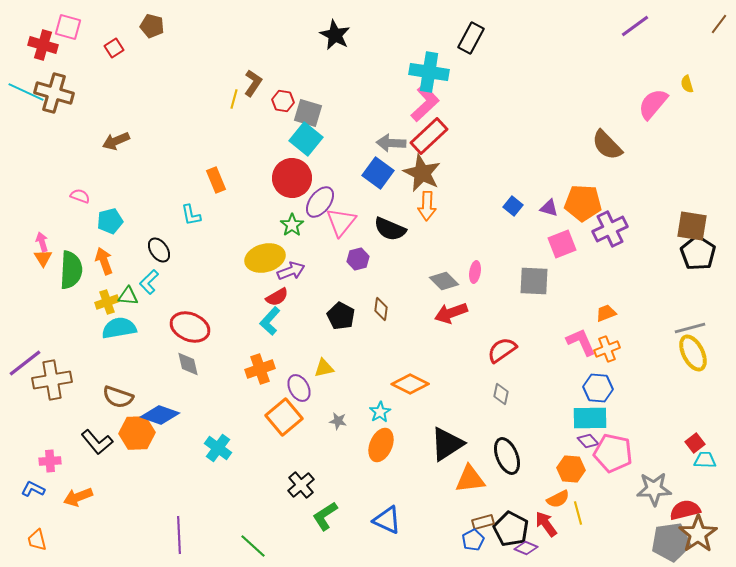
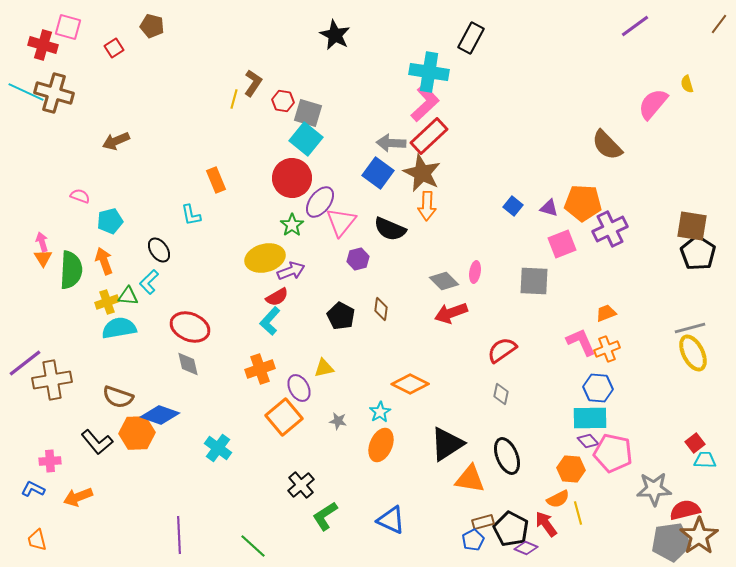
orange triangle at (470, 479): rotated 16 degrees clockwise
blue triangle at (387, 520): moved 4 px right
brown star at (698, 534): moved 1 px right, 2 px down
